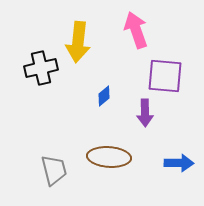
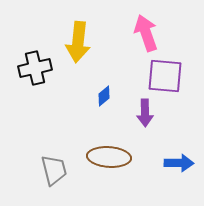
pink arrow: moved 10 px right, 3 px down
black cross: moved 6 px left
